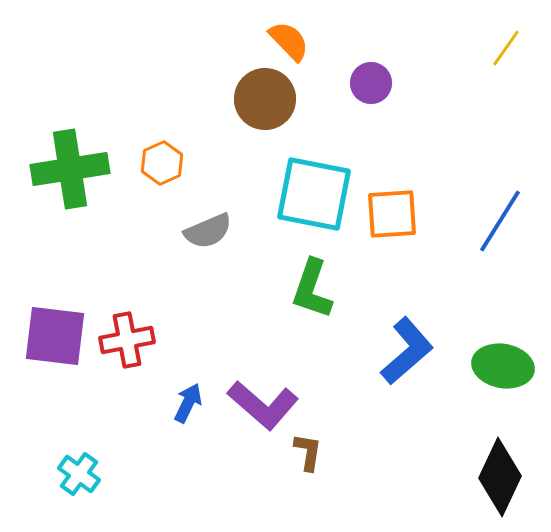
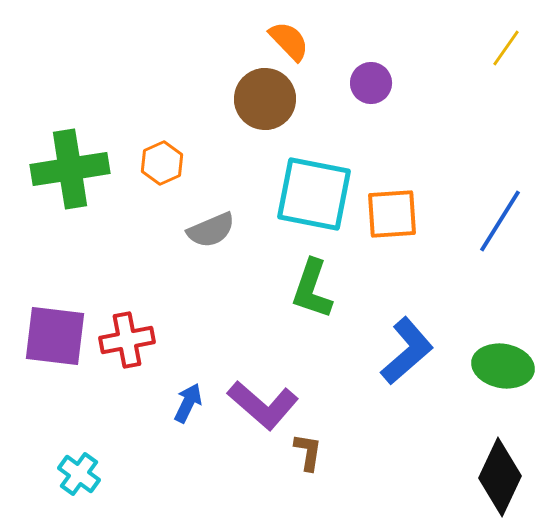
gray semicircle: moved 3 px right, 1 px up
